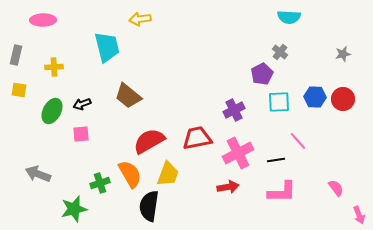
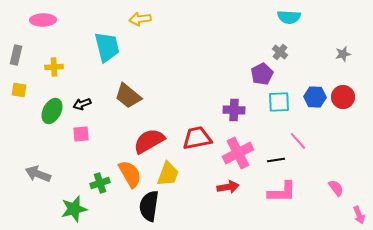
red circle: moved 2 px up
purple cross: rotated 30 degrees clockwise
